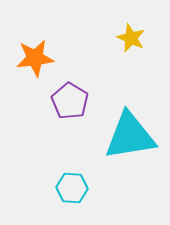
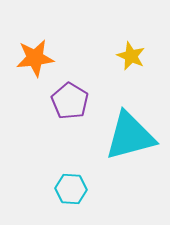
yellow star: moved 18 px down
cyan triangle: rotated 6 degrees counterclockwise
cyan hexagon: moved 1 px left, 1 px down
